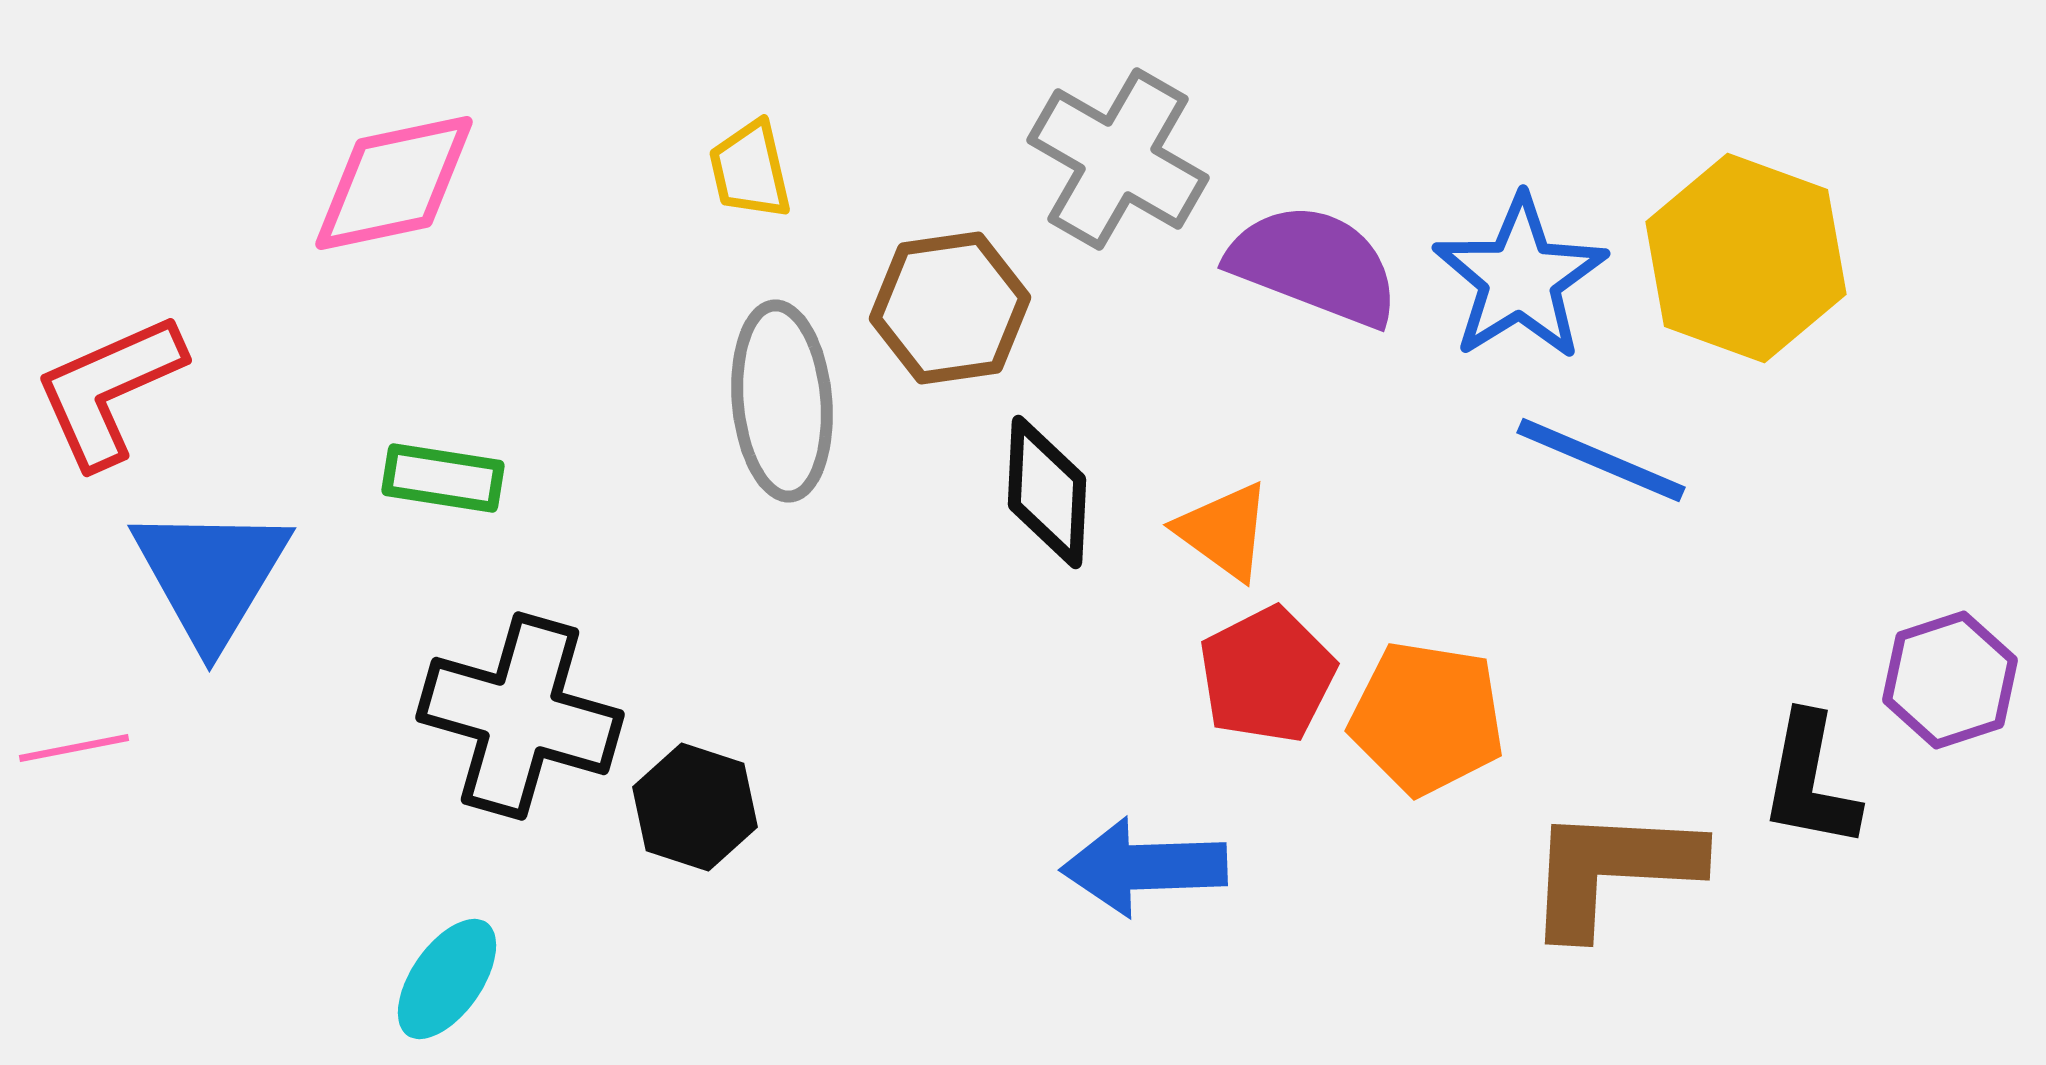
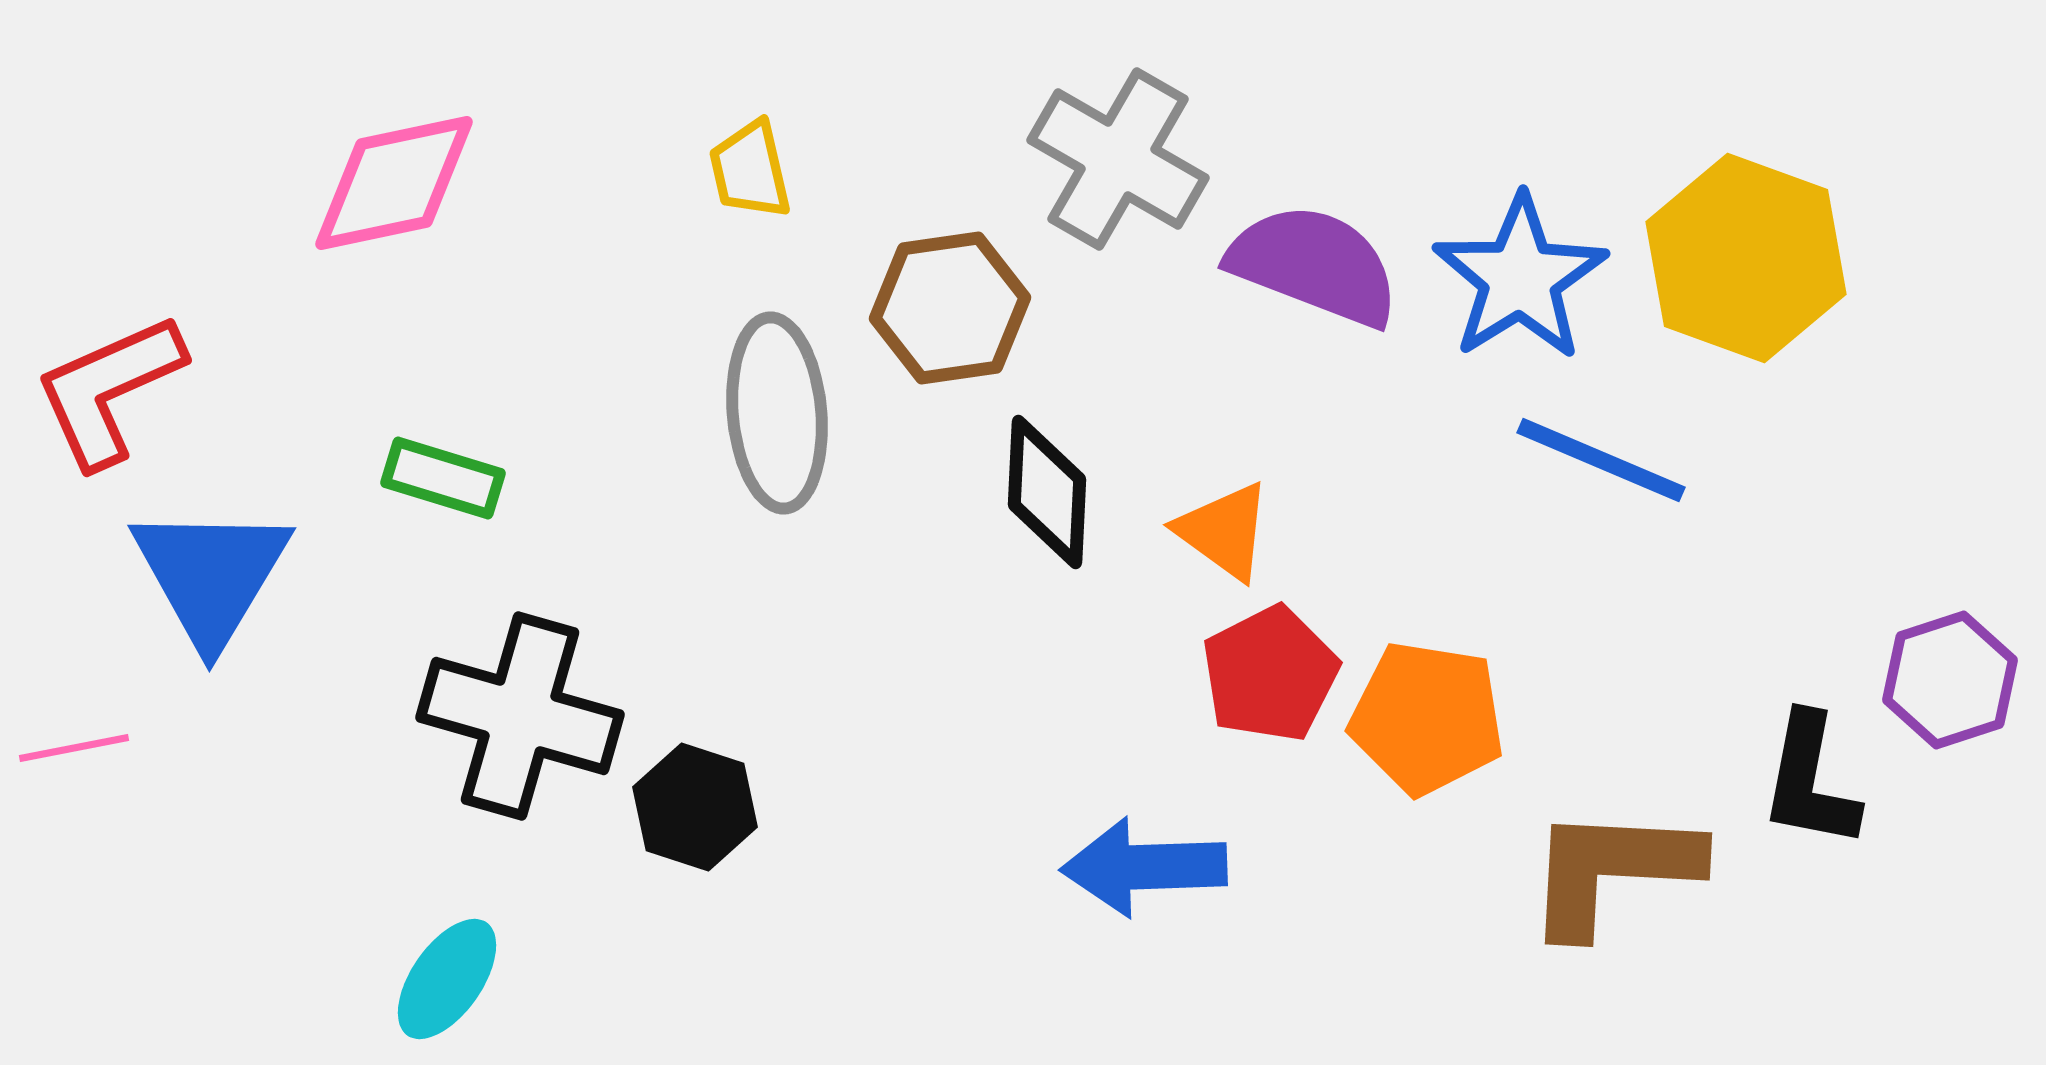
gray ellipse: moved 5 px left, 12 px down
green rectangle: rotated 8 degrees clockwise
red pentagon: moved 3 px right, 1 px up
